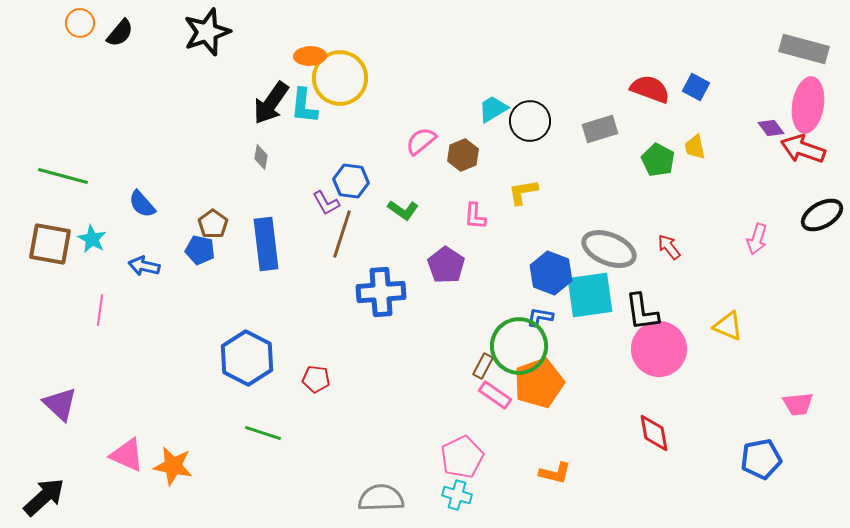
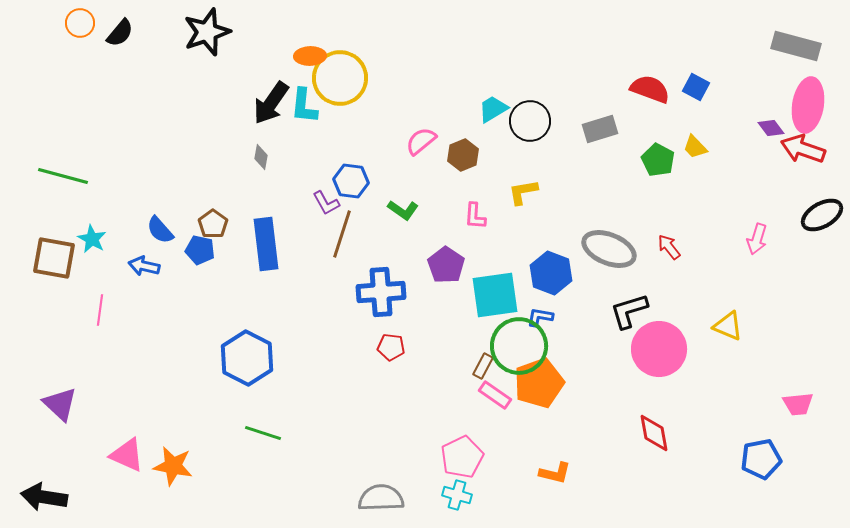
gray rectangle at (804, 49): moved 8 px left, 3 px up
yellow trapezoid at (695, 147): rotated 32 degrees counterclockwise
blue semicircle at (142, 204): moved 18 px right, 26 px down
brown square at (50, 244): moved 4 px right, 14 px down
cyan square at (590, 295): moved 95 px left
black L-shape at (642, 312): moved 13 px left, 1 px up; rotated 81 degrees clockwise
red pentagon at (316, 379): moved 75 px right, 32 px up
black arrow at (44, 497): rotated 129 degrees counterclockwise
